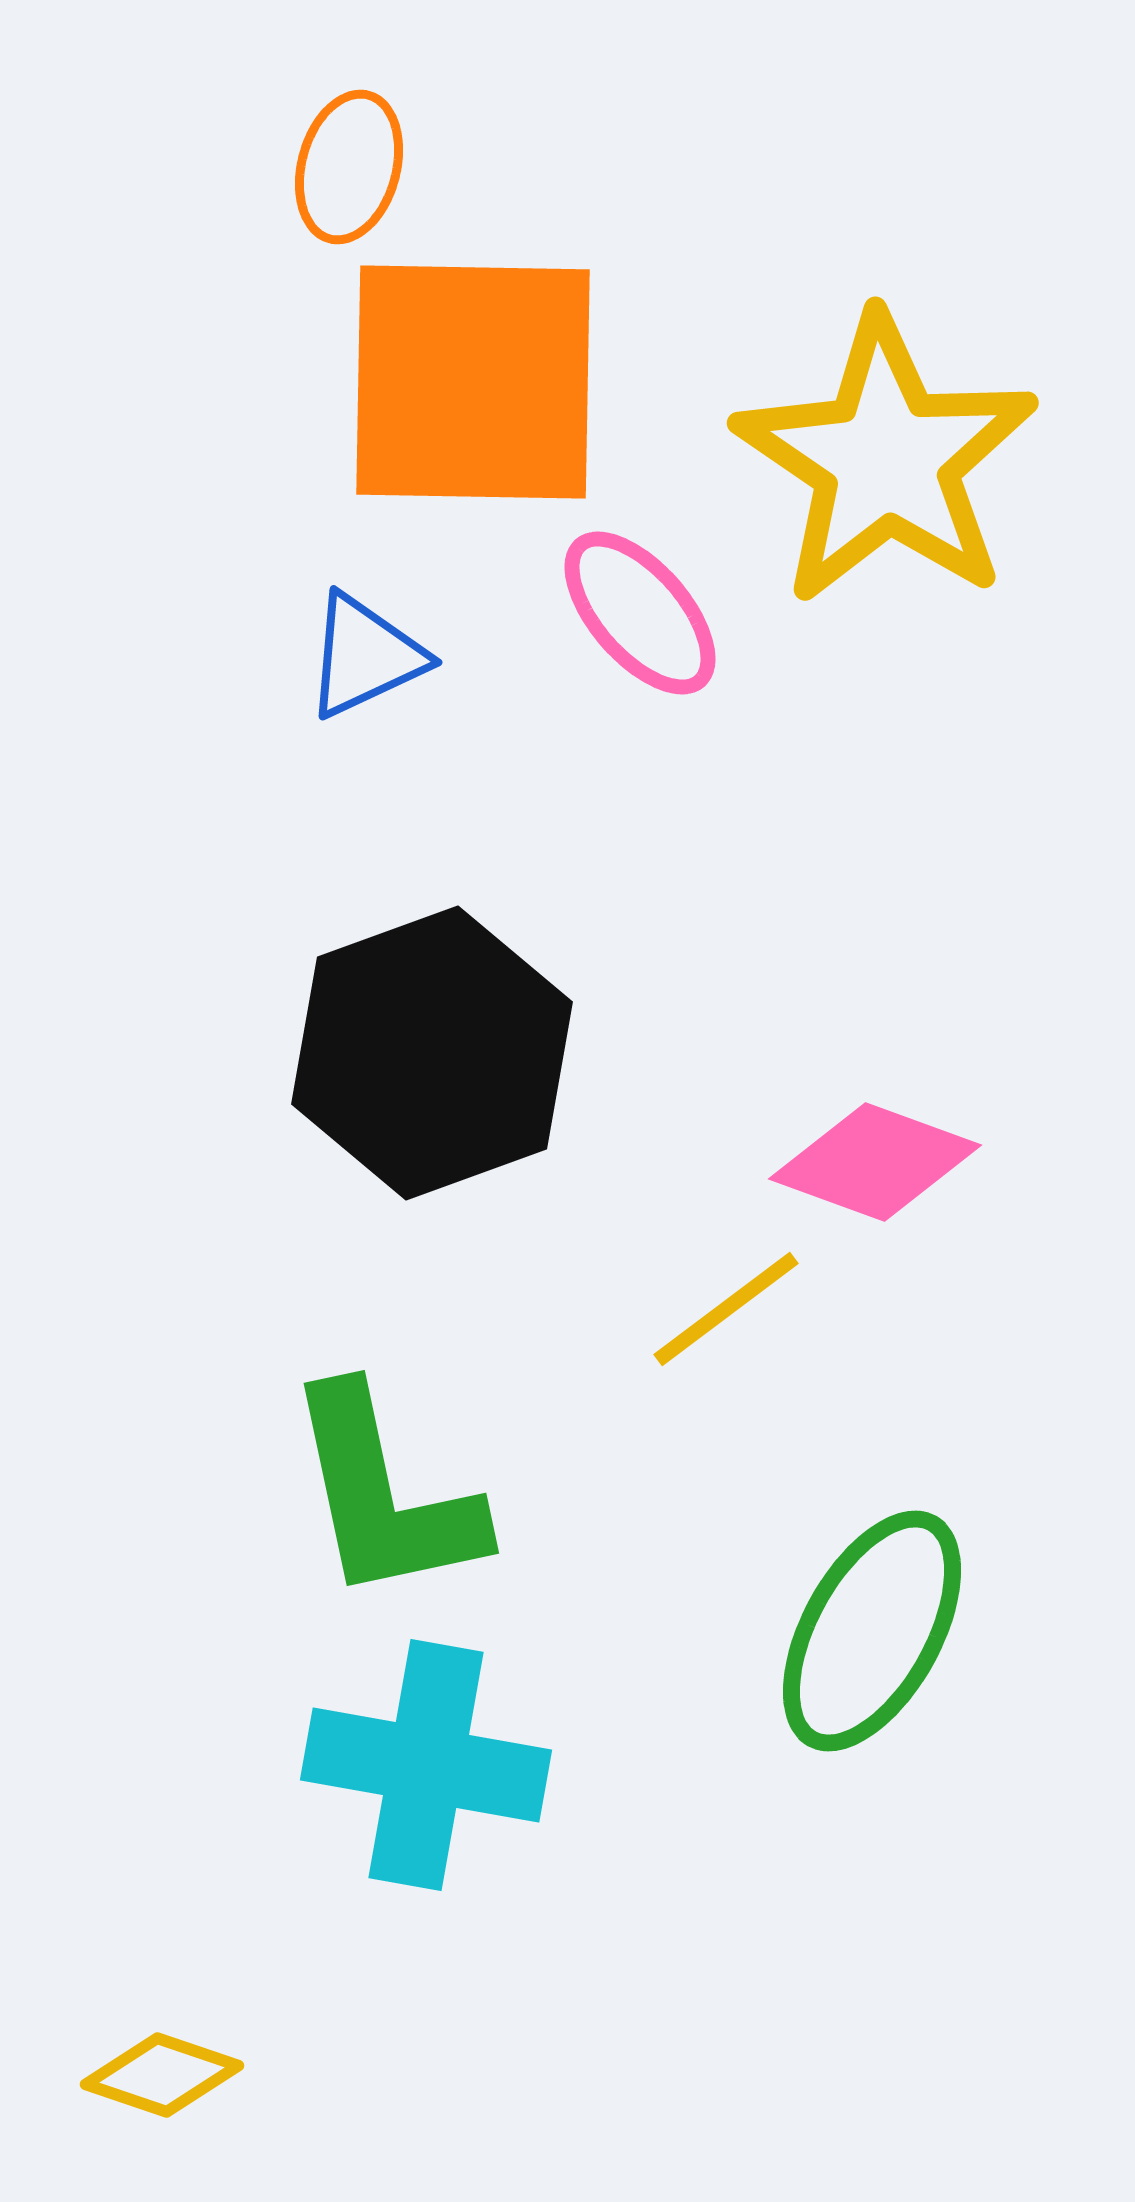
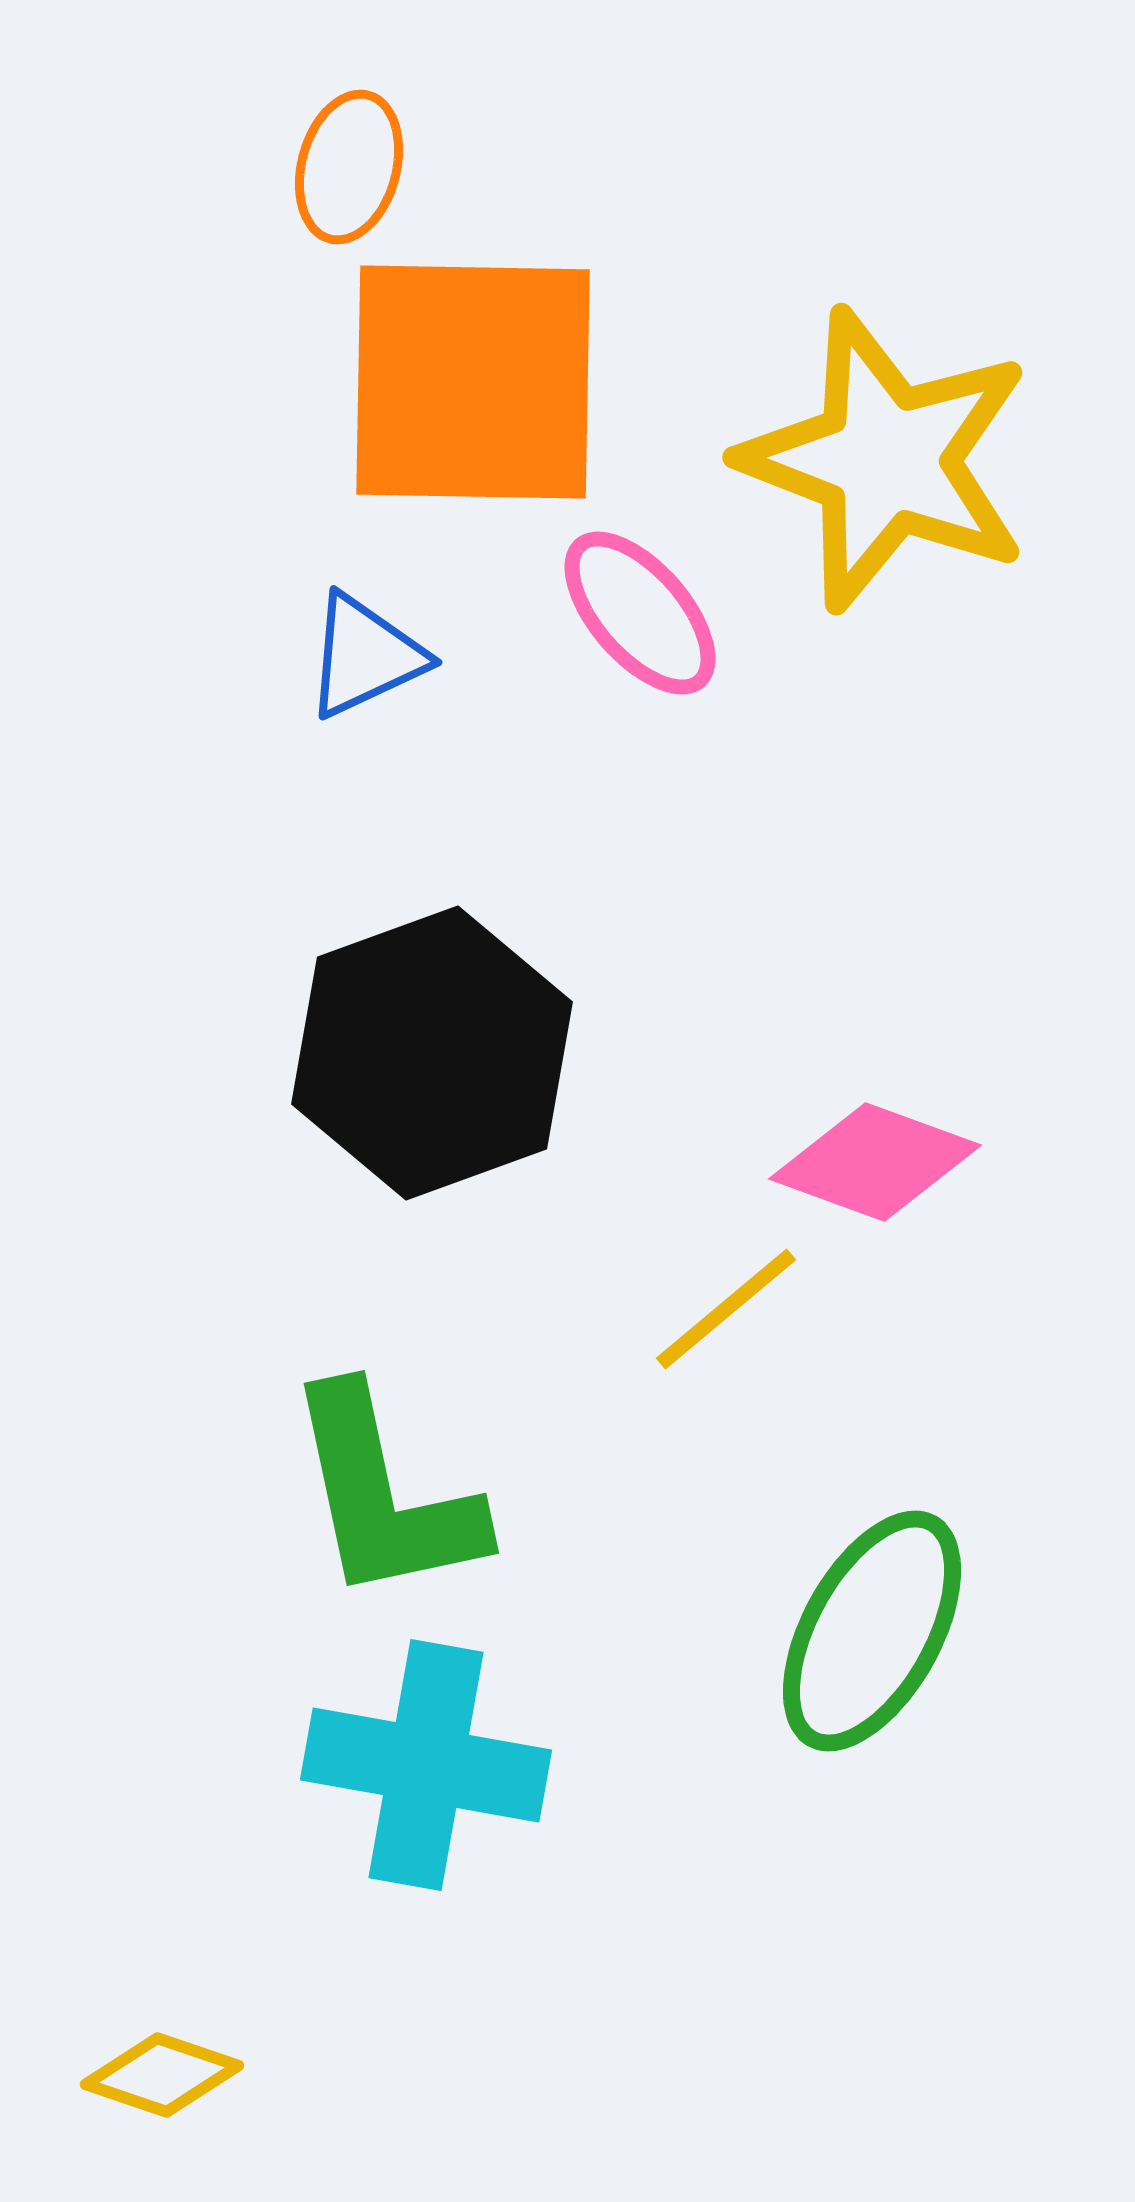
yellow star: rotated 13 degrees counterclockwise
yellow line: rotated 3 degrees counterclockwise
